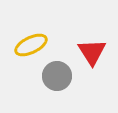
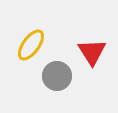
yellow ellipse: rotated 28 degrees counterclockwise
